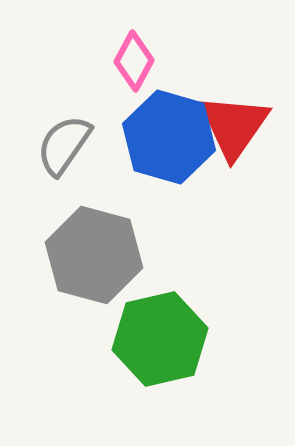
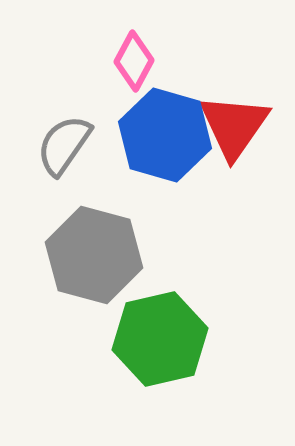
blue hexagon: moved 4 px left, 2 px up
